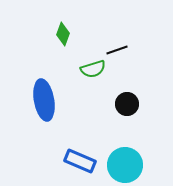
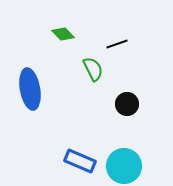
green diamond: rotated 65 degrees counterclockwise
black line: moved 6 px up
green semicircle: rotated 100 degrees counterclockwise
blue ellipse: moved 14 px left, 11 px up
cyan circle: moved 1 px left, 1 px down
